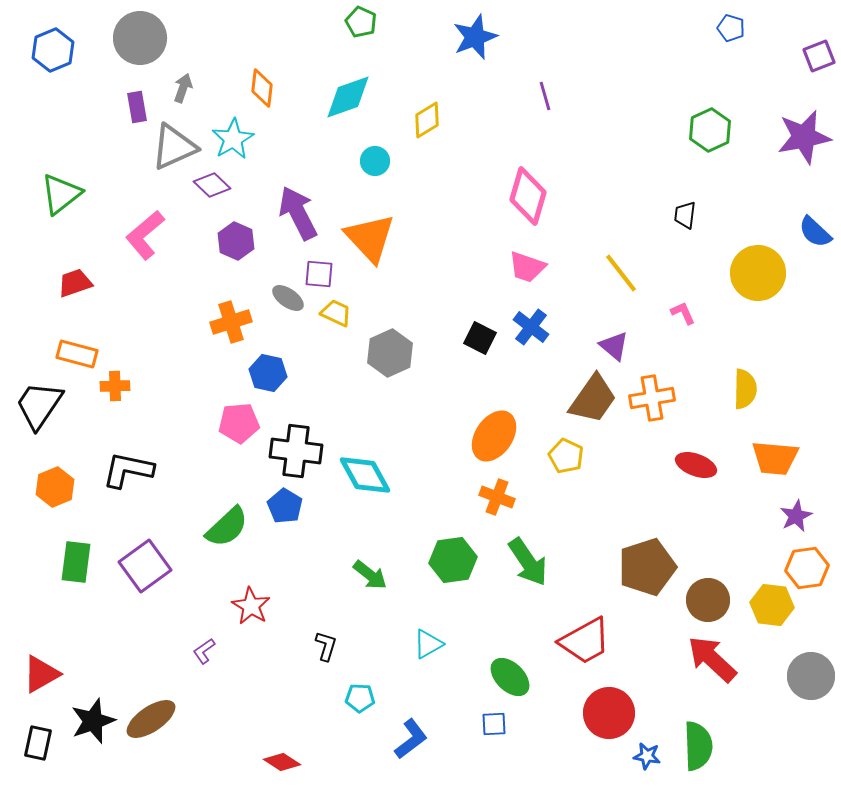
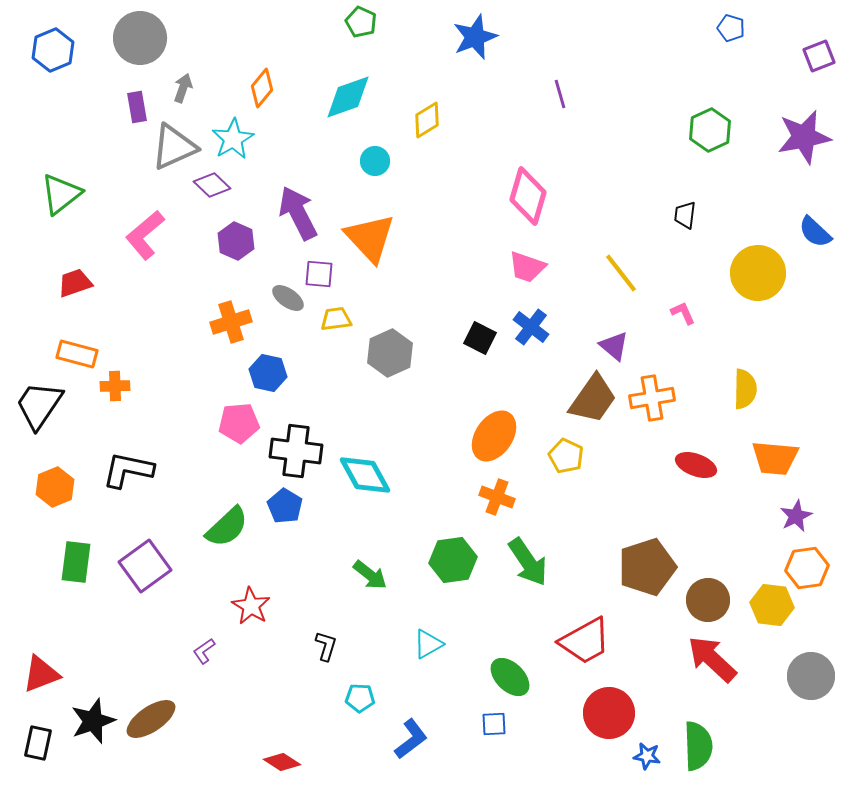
orange diamond at (262, 88): rotated 33 degrees clockwise
purple line at (545, 96): moved 15 px right, 2 px up
yellow trapezoid at (336, 313): moved 6 px down; rotated 32 degrees counterclockwise
red triangle at (41, 674): rotated 9 degrees clockwise
